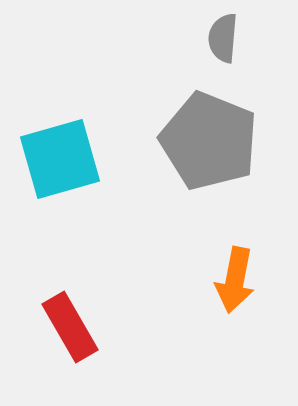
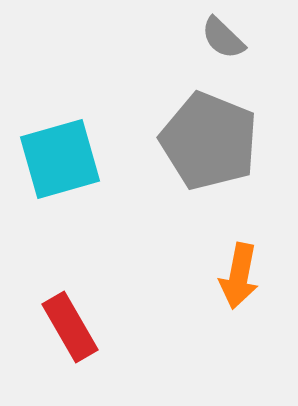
gray semicircle: rotated 51 degrees counterclockwise
orange arrow: moved 4 px right, 4 px up
